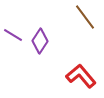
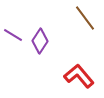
brown line: moved 1 px down
red L-shape: moved 2 px left
